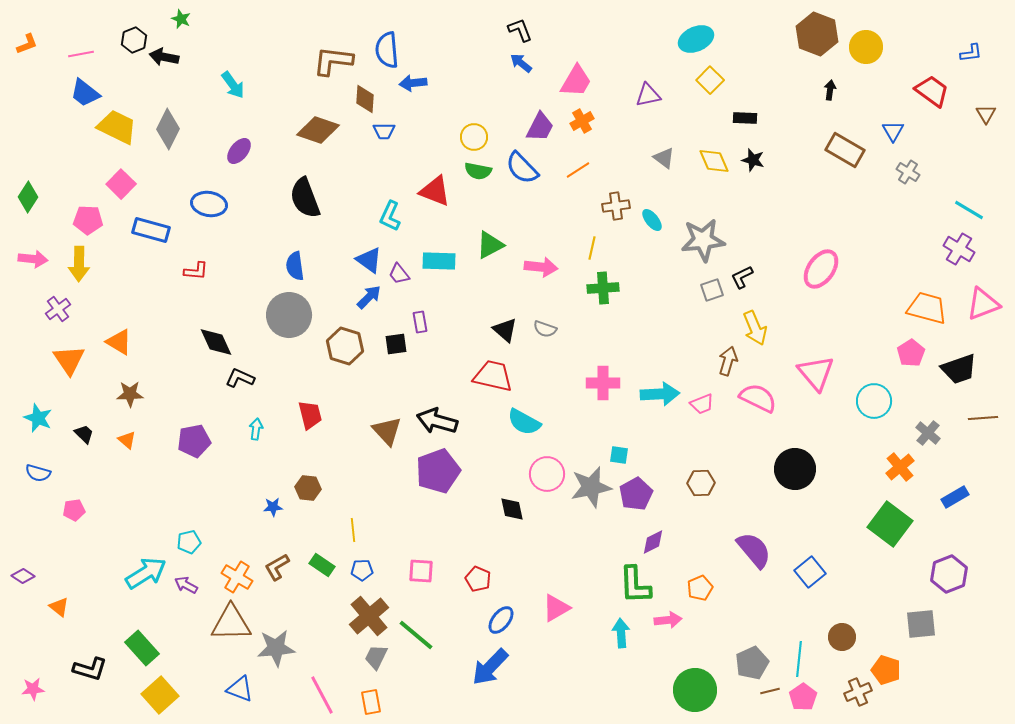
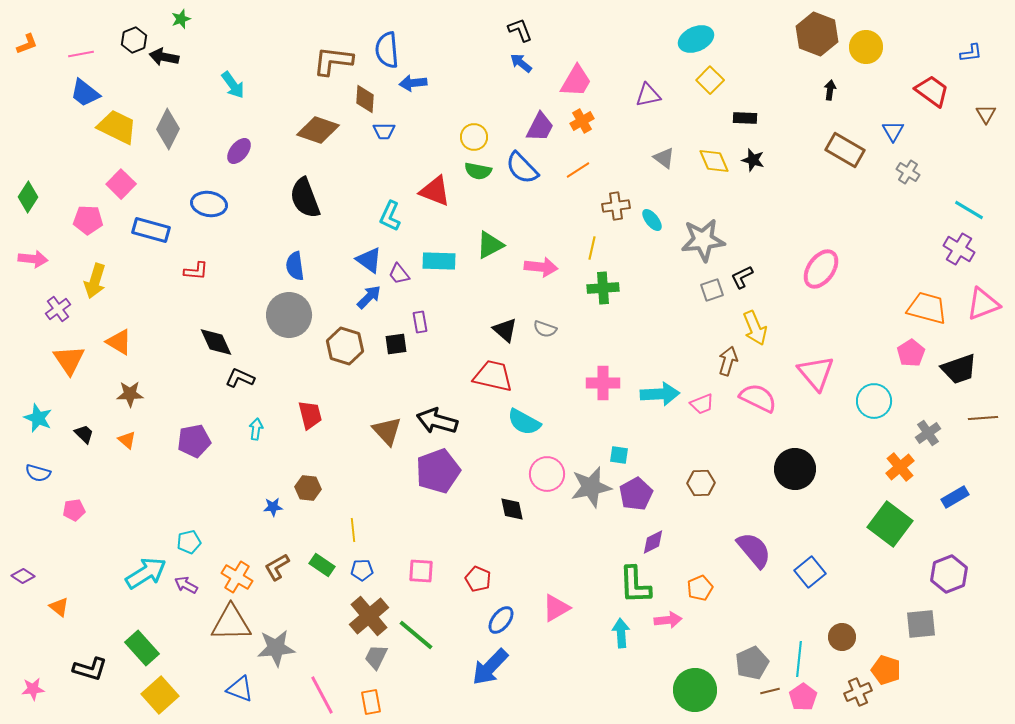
green star at (181, 19): rotated 30 degrees clockwise
yellow arrow at (79, 264): moved 16 px right, 17 px down; rotated 16 degrees clockwise
gray cross at (928, 433): rotated 15 degrees clockwise
